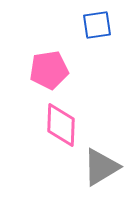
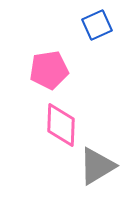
blue square: rotated 16 degrees counterclockwise
gray triangle: moved 4 px left, 1 px up
